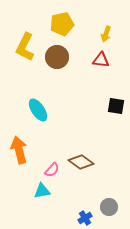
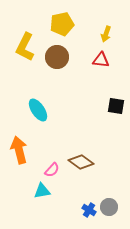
blue cross: moved 4 px right, 8 px up; rotated 24 degrees counterclockwise
